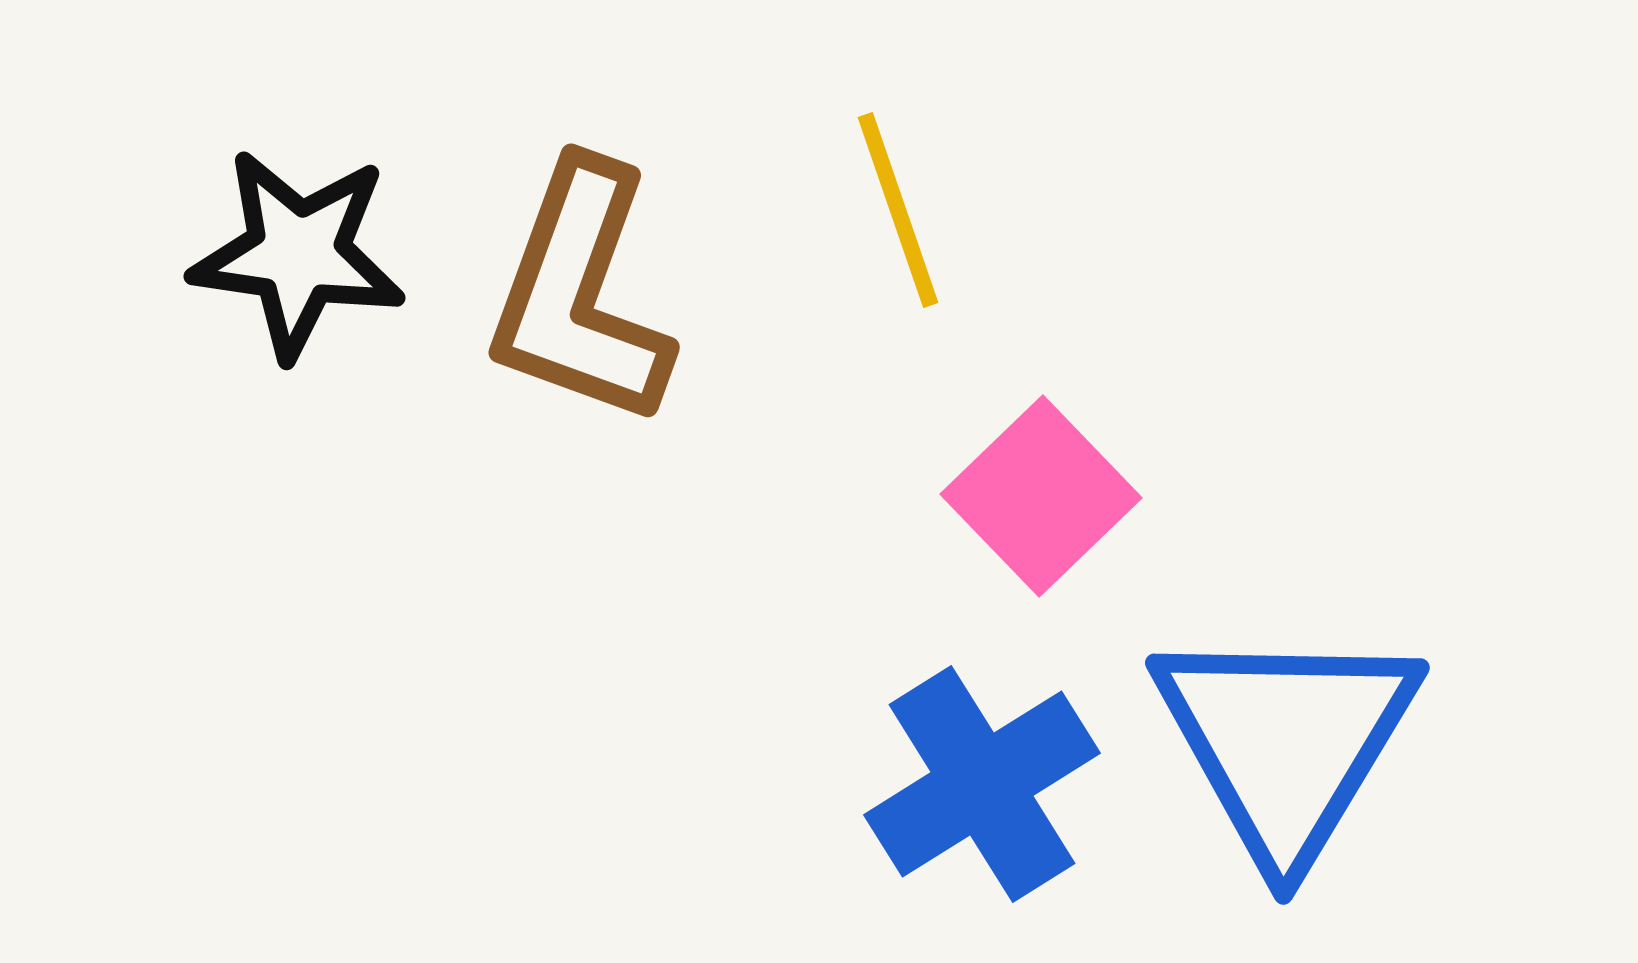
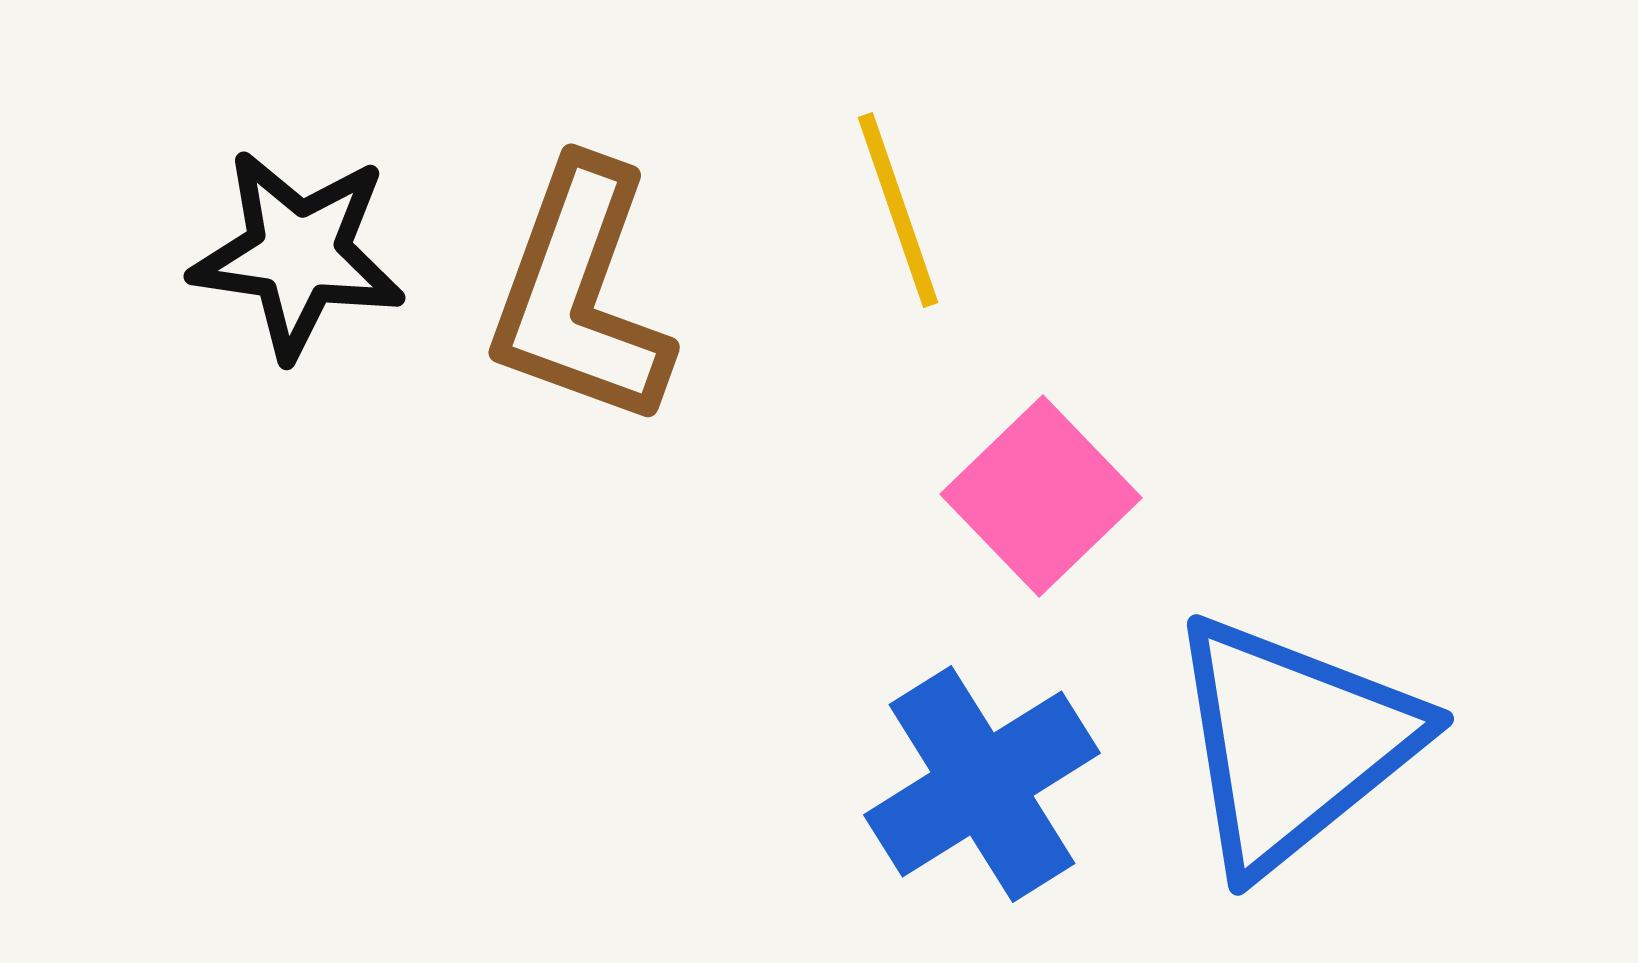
blue triangle: moved 7 px right, 1 px down; rotated 20 degrees clockwise
